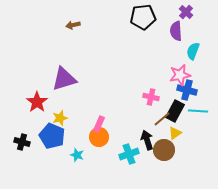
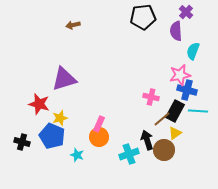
red star: moved 2 px right, 2 px down; rotated 20 degrees counterclockwise
